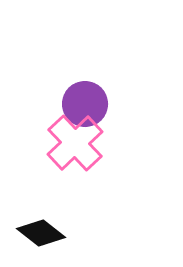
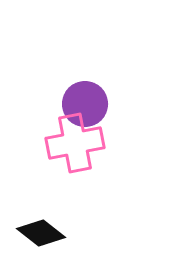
pink cross: rotated 32 degrees clockwise
